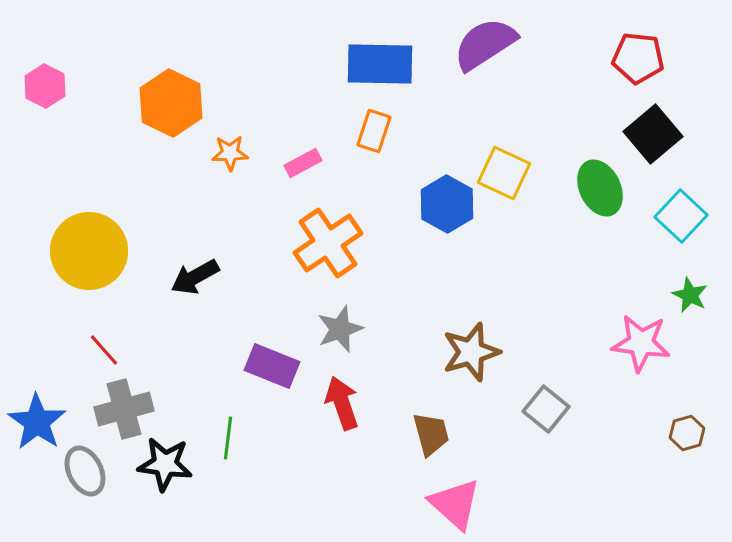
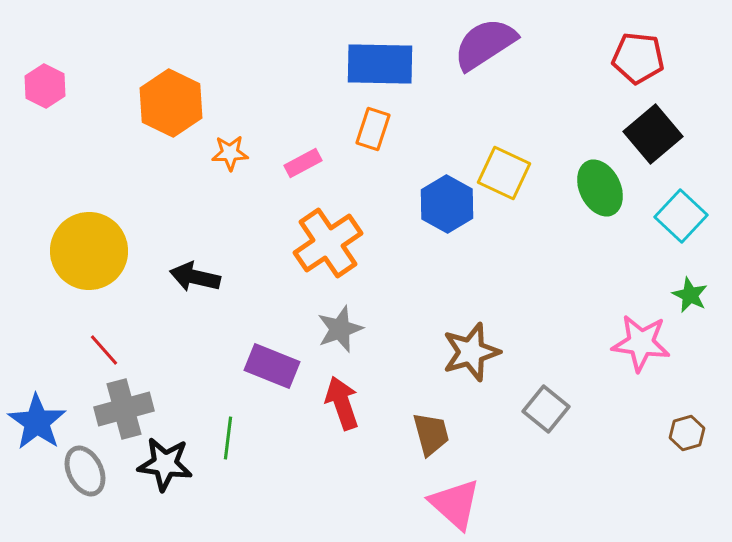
orange rectangle: moved 1 px left, 2 px up
black arrow: rotated 42 degrees clockwise
